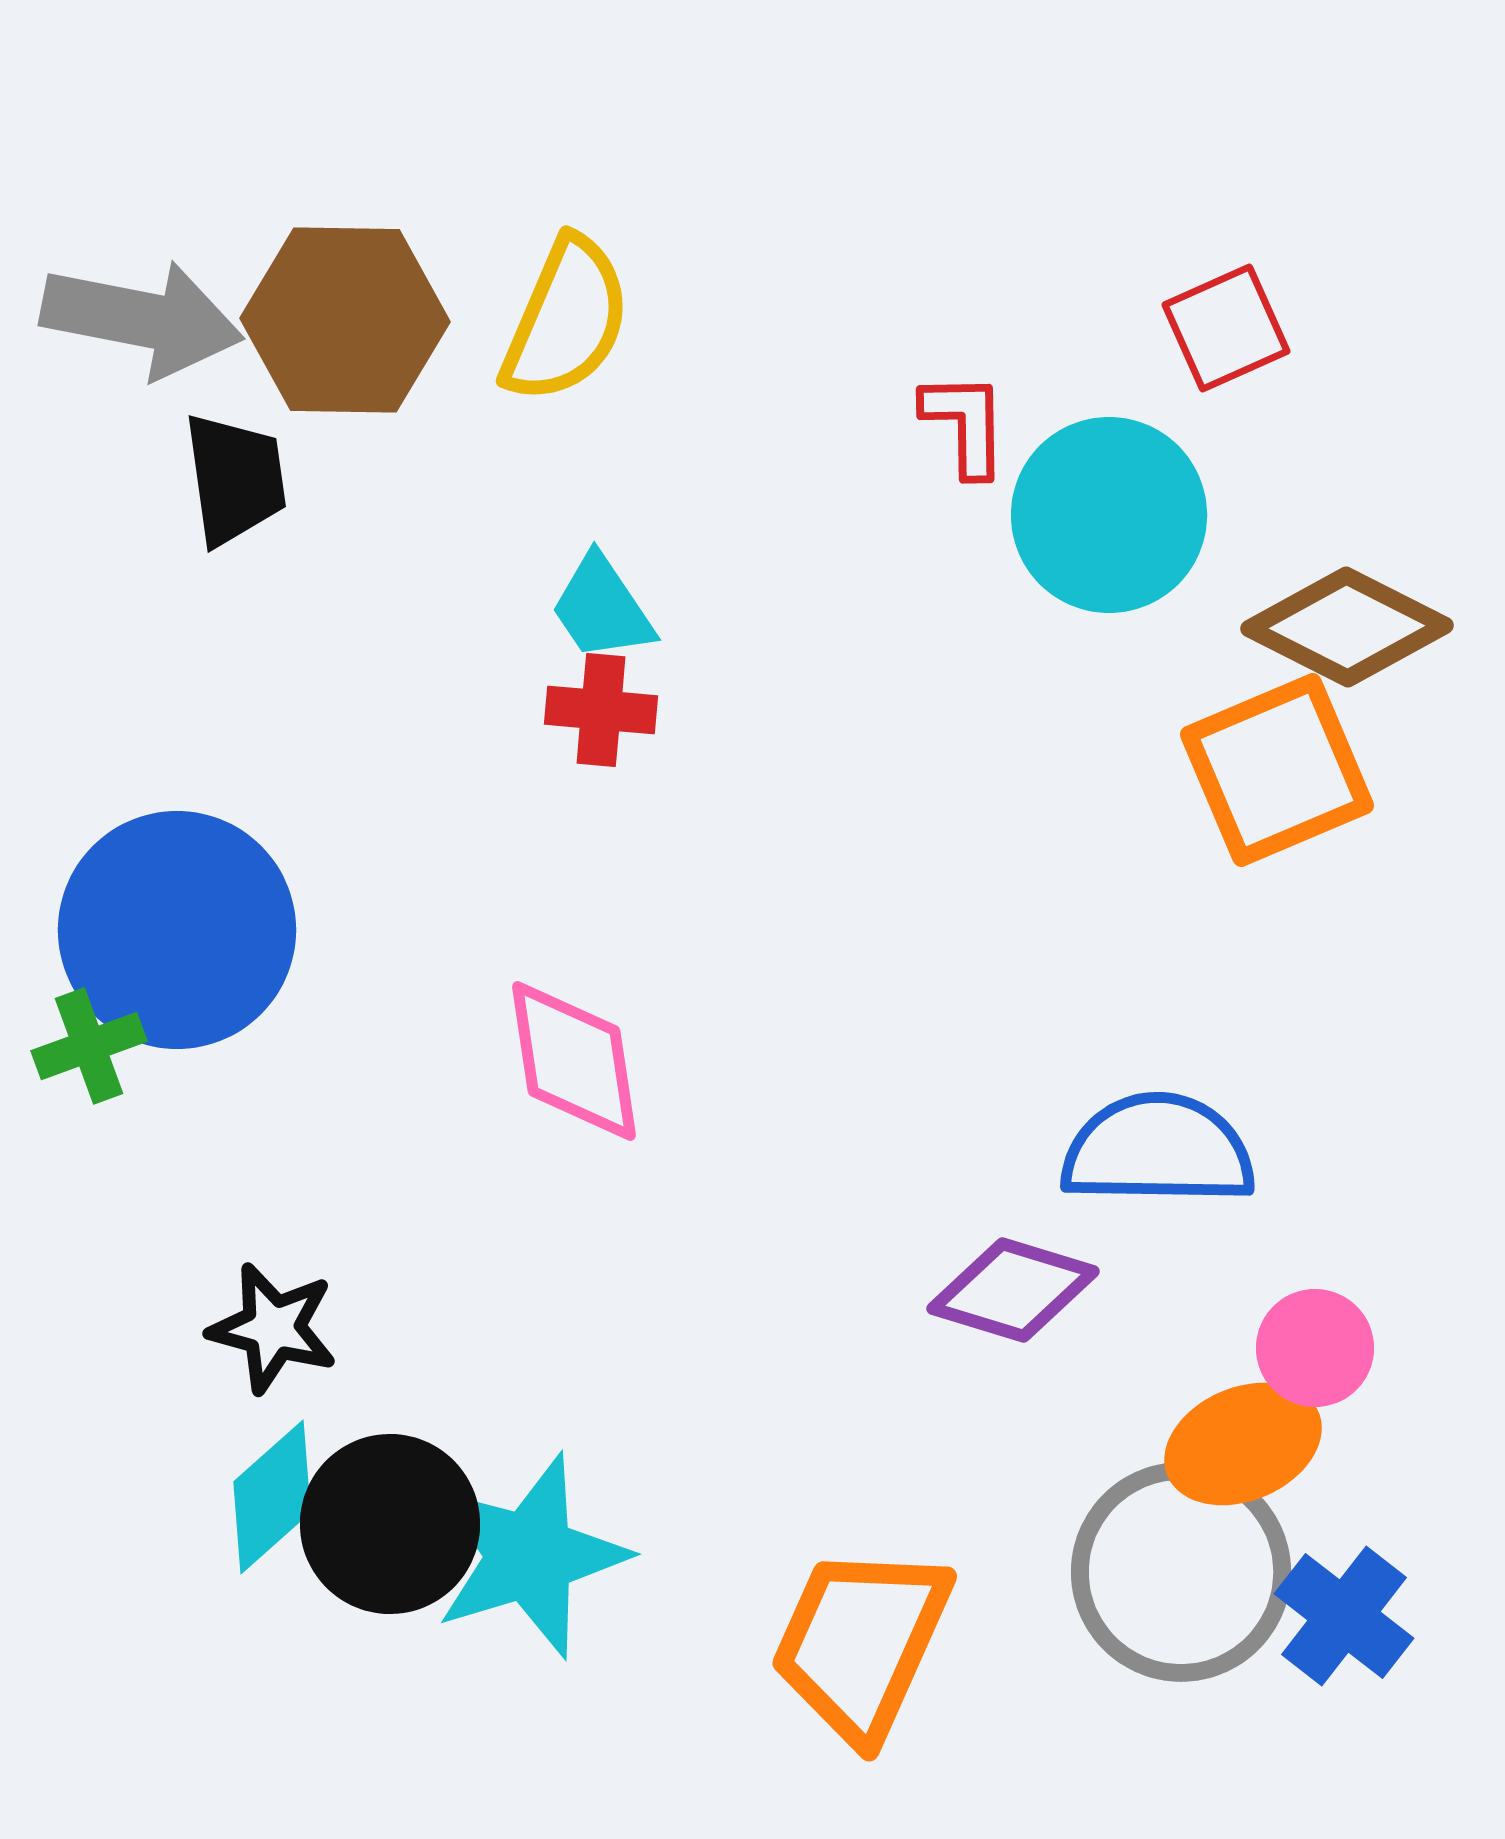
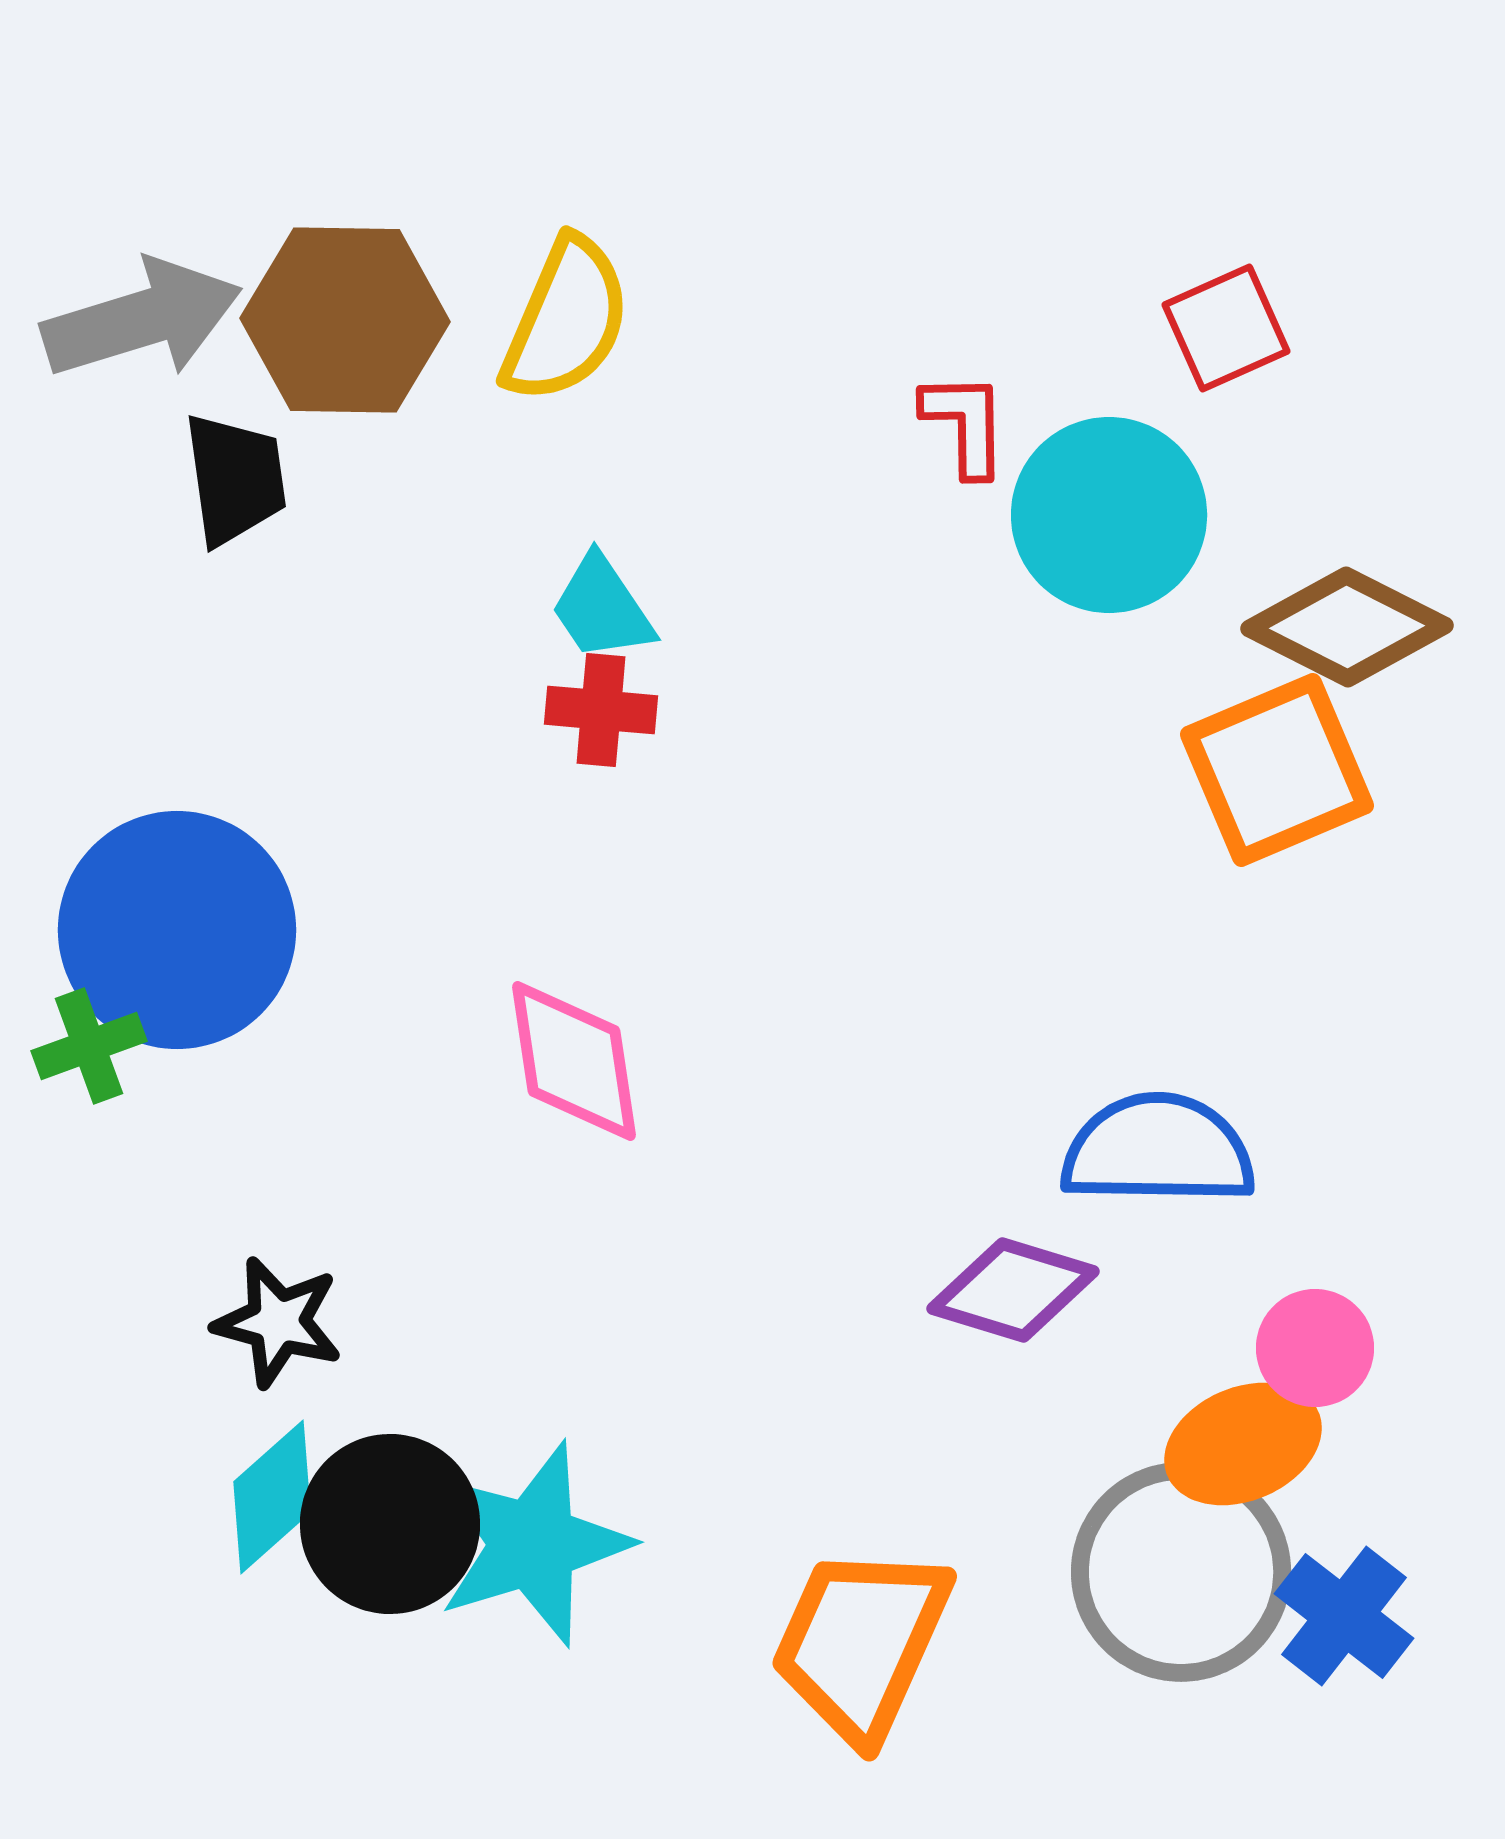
gray arrow: rotated 28 degrees counterclockwise
black star: moved 5 px right, 6 px up
cyan star: moved 3 px right, 12 px up
